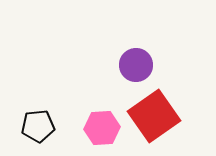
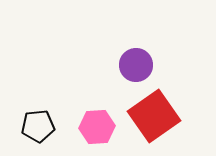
pink hexagon: moved 5 px left, 1 px up
